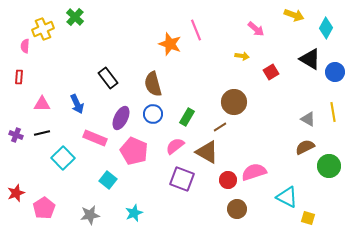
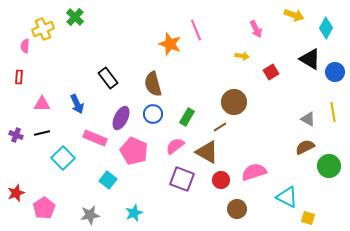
pink arrow at (256, 29): rotated 24 degrees clockwise
red circle at (228, 180): moved 7 px left
